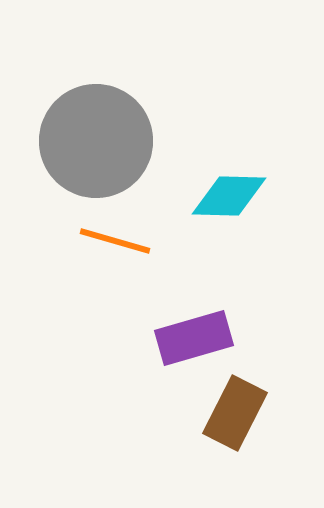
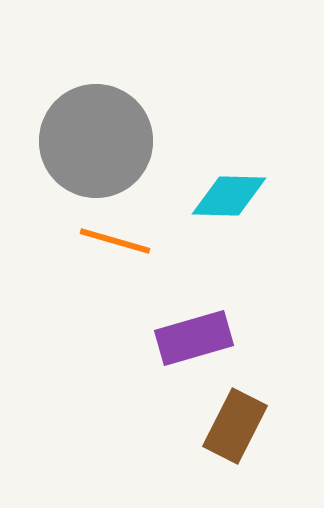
brown rectangle: moved 13 px down
